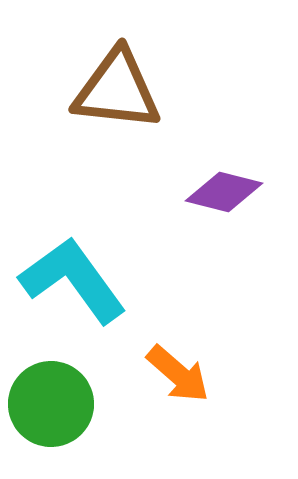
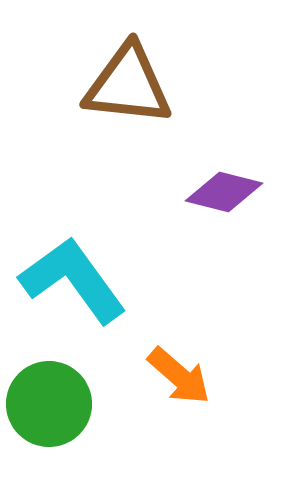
brown triangle: moved 11 px right, 5 px up
orange arrow: moved 1 px right, 2 px down
green circle: moved 2 px left
